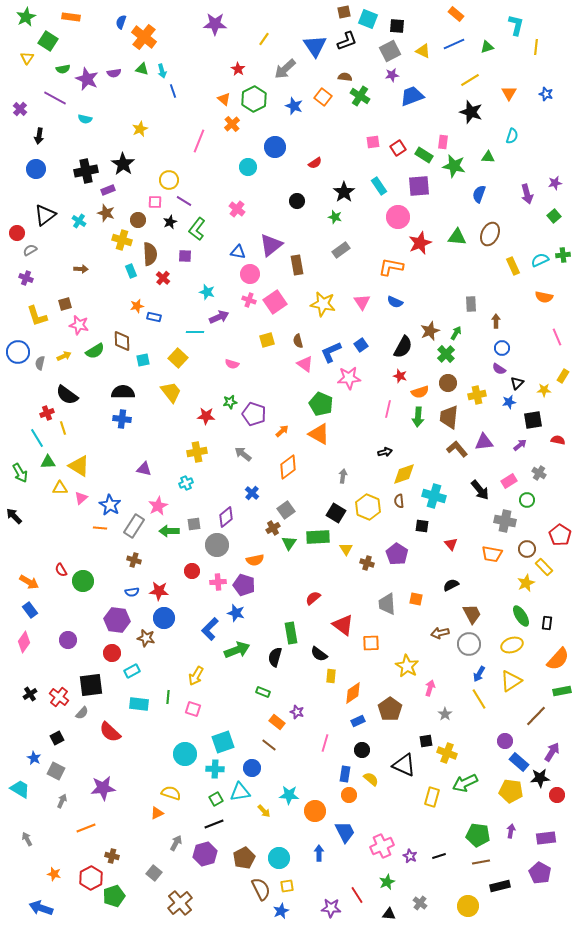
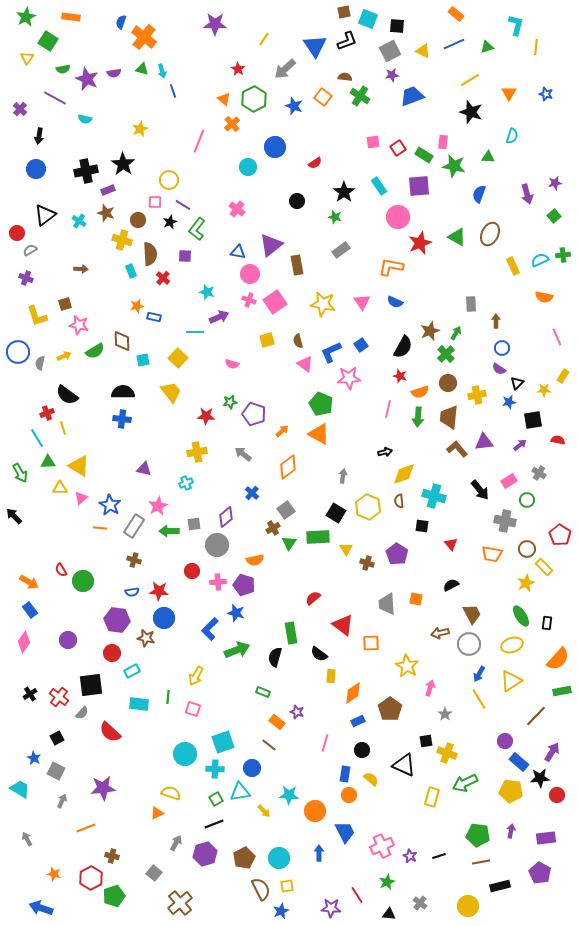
purple line at (184, 201): moved 1 px left, 4 px down
green triangle at (457, 237): rotated 24 degrees clockwise
